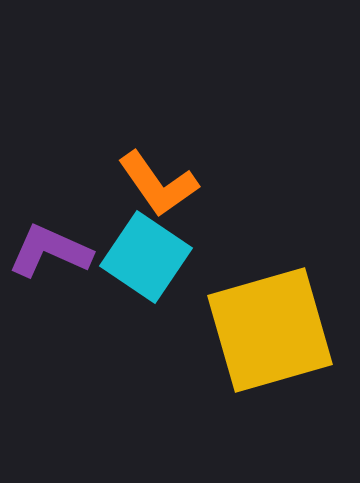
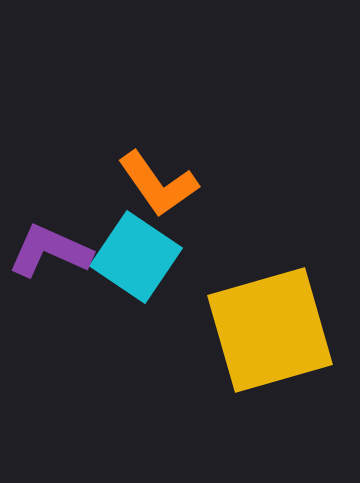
cyan square: moved 10 px left
